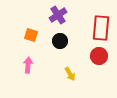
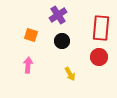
black circle: moved 2 px right
red circle: moved 1 px down
